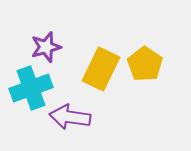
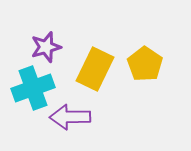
yellow rectangle: moved 6 px left
cyan cross: moved 2 px right
purple arrow: rotated 9 degrees counterclockwise
